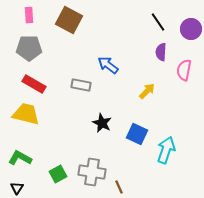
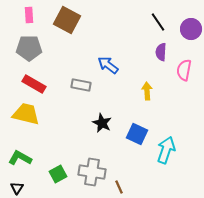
brown square: moved 2 px left
yellow arrow: rotated 48 degrees counterclockwise
